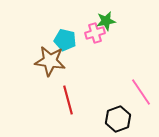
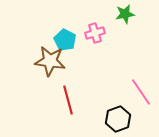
green star: moved 19 px right, 7 px up
cyan pentagon: rotated 15 degrees clockwise
